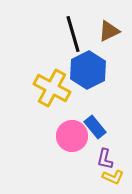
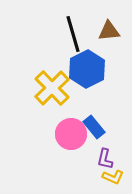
brown triangle: rotated 20 degrees clockwise
blue hexagon: moved 1 px left, 1 px up
yellow cross: rotated 18 degrees clockwise
blue rectangle: moved 1 px left
pink circle: moved 1 px left, 2 px up
